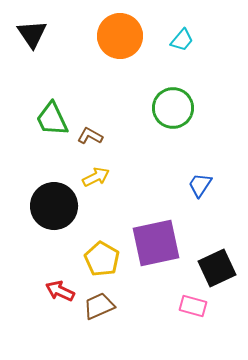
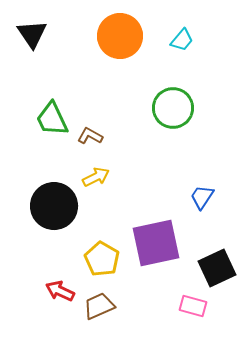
blue trapezoid: moved 2 px right, 12 px down
